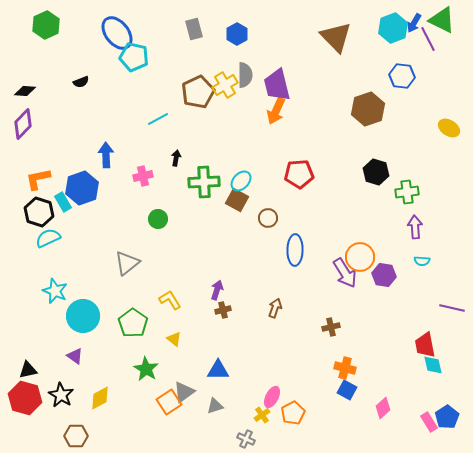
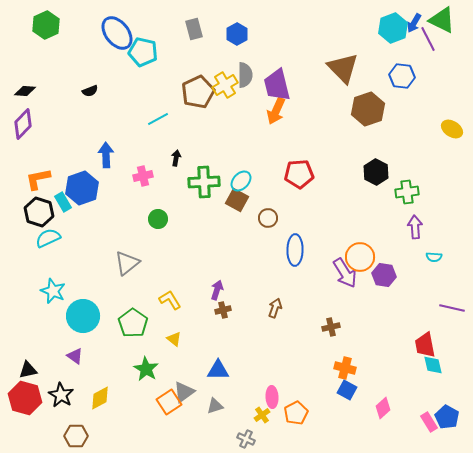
brown triangle at (336, 37): moved 7 px right, 31 px down
cyan pentagon at (134, 57): moved 9 px right, 5 px up
black semicircle at (81, 82): moved 9 px right, 9 px down
yellow ellipse at (449, 128): moved 3 px right, 1 px down
black hexagon at (376, 172): rotated 10 degrees clockwise
cyan semicircle at (422, 261): moved 12 px right, 4 px up
cyan star at (55, 291): moved 2 px left
pink ellipse at (272, 397): rotated 30 degrees counterclockwise
orange pentagon at (293, 413): moved 3 px right
blue pentagon at (447, 417): rotated 10 degrees counterclockwise
